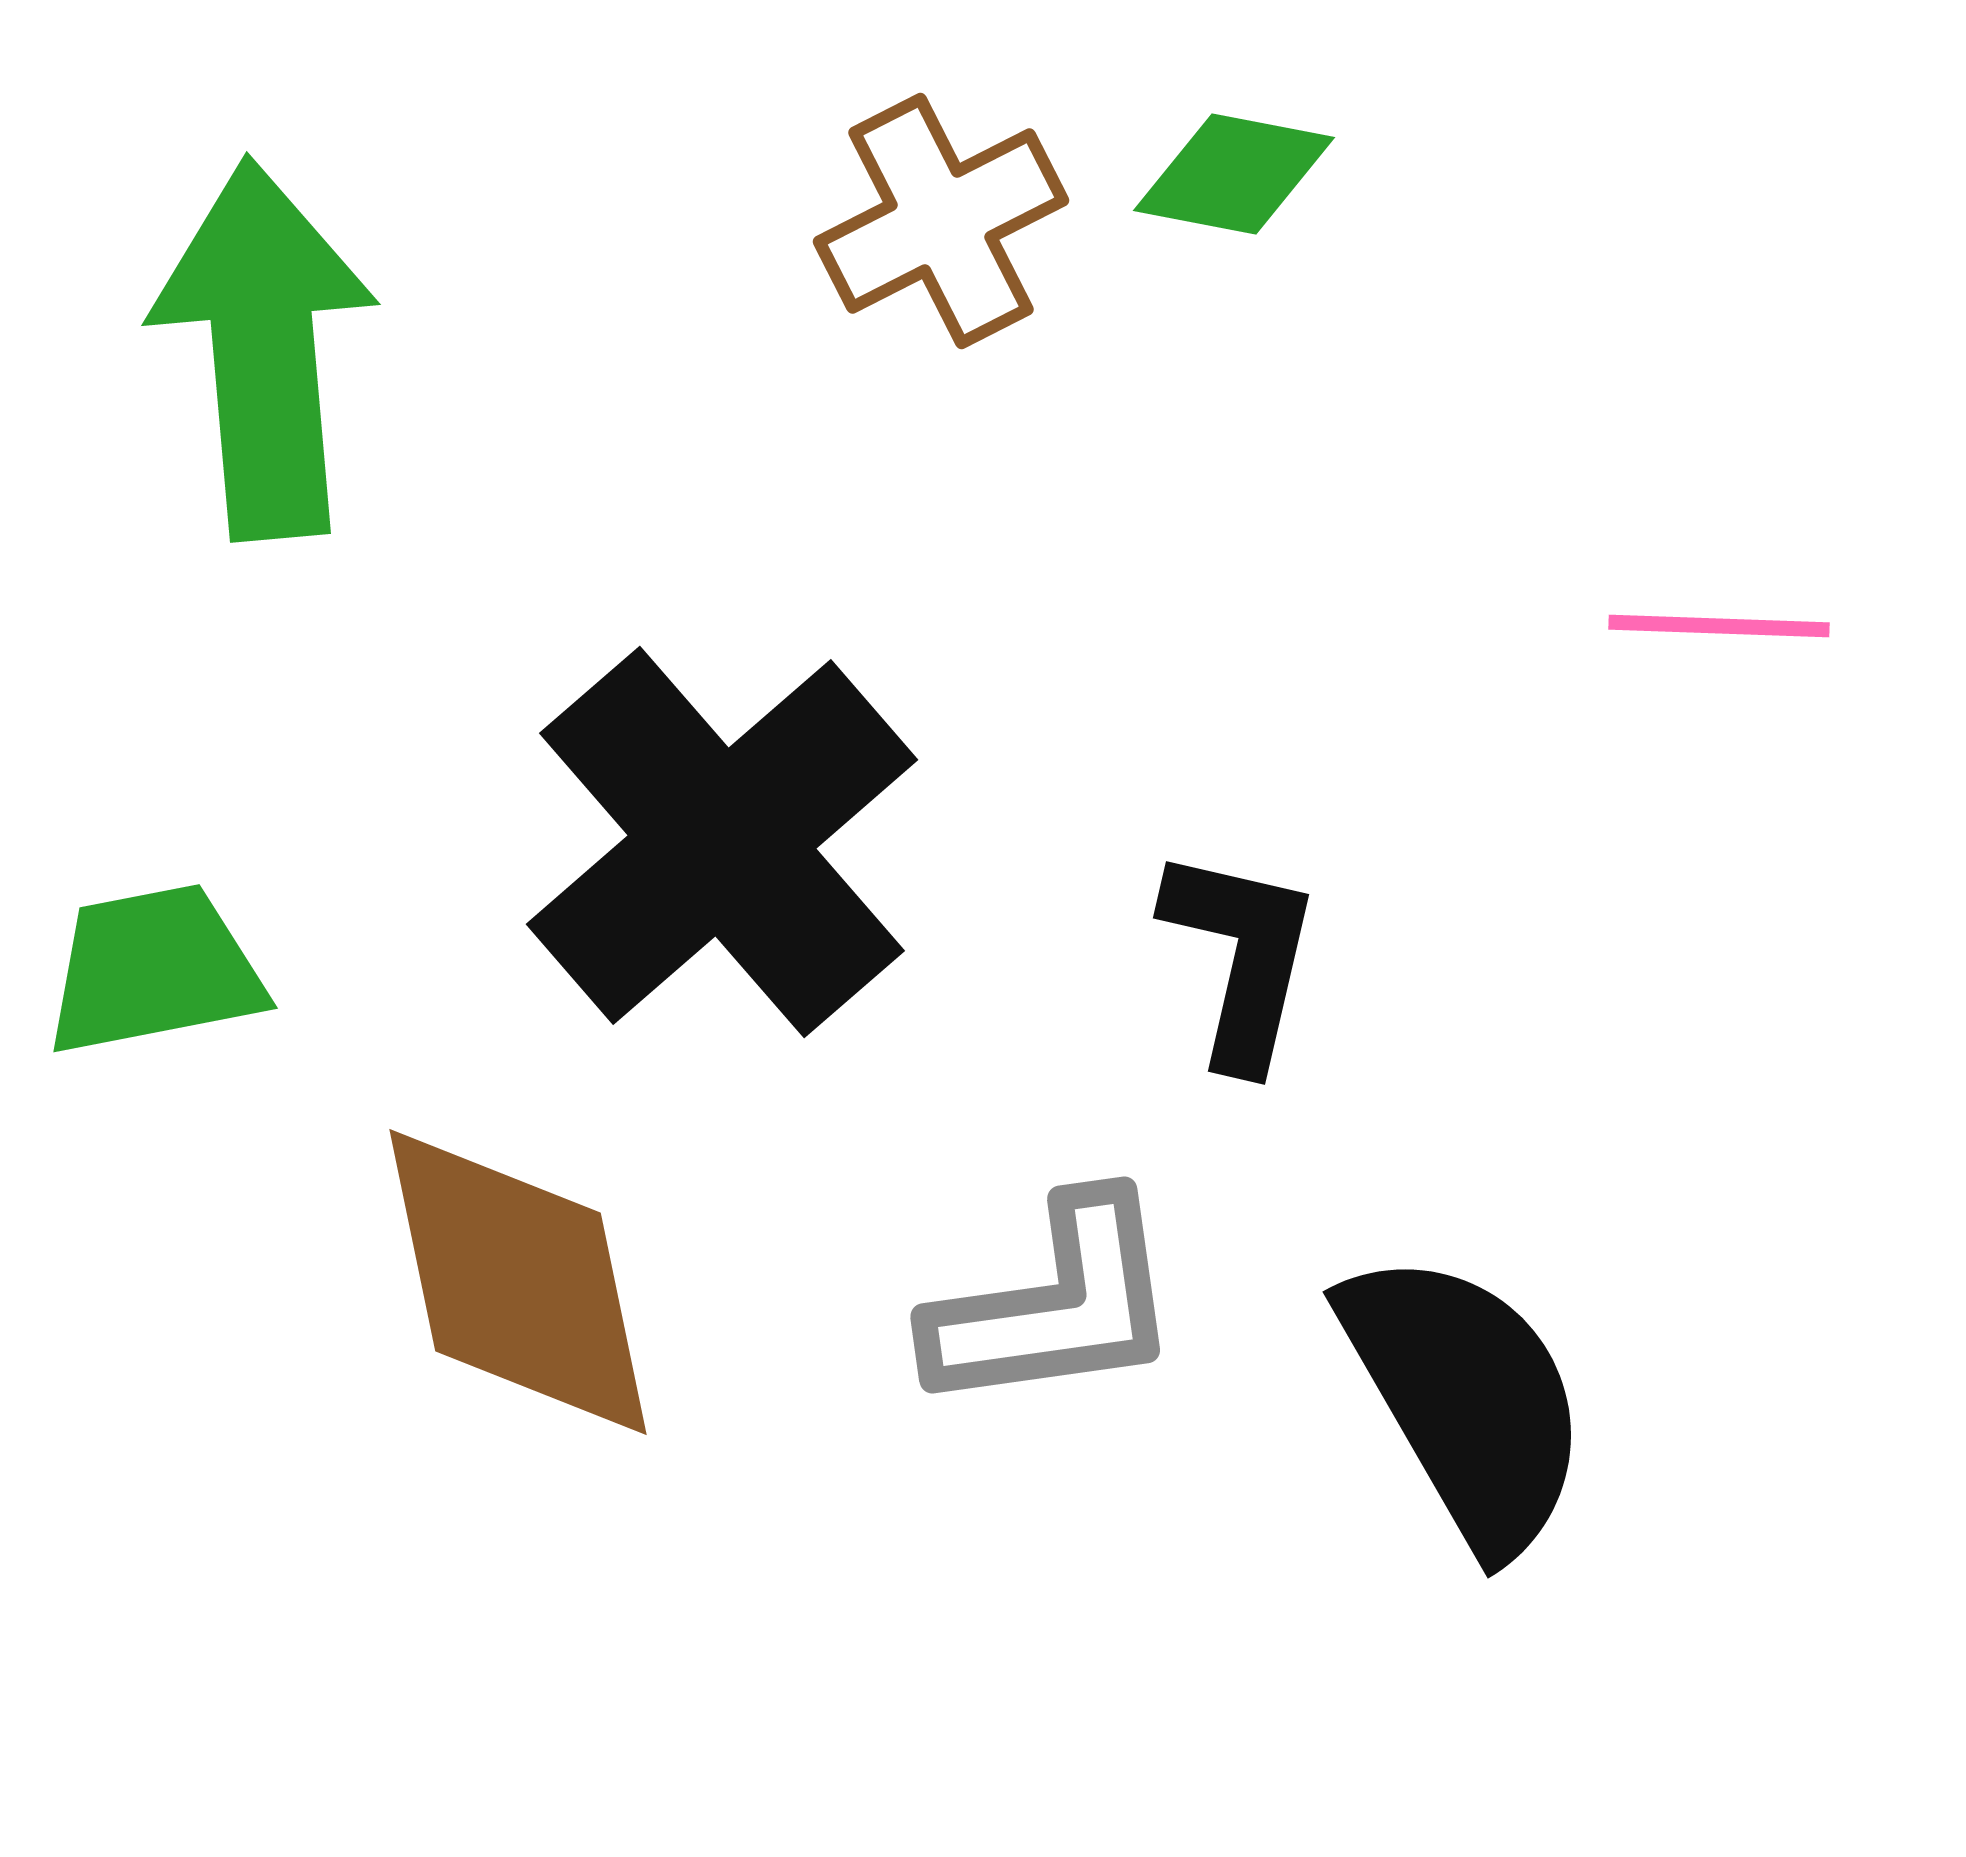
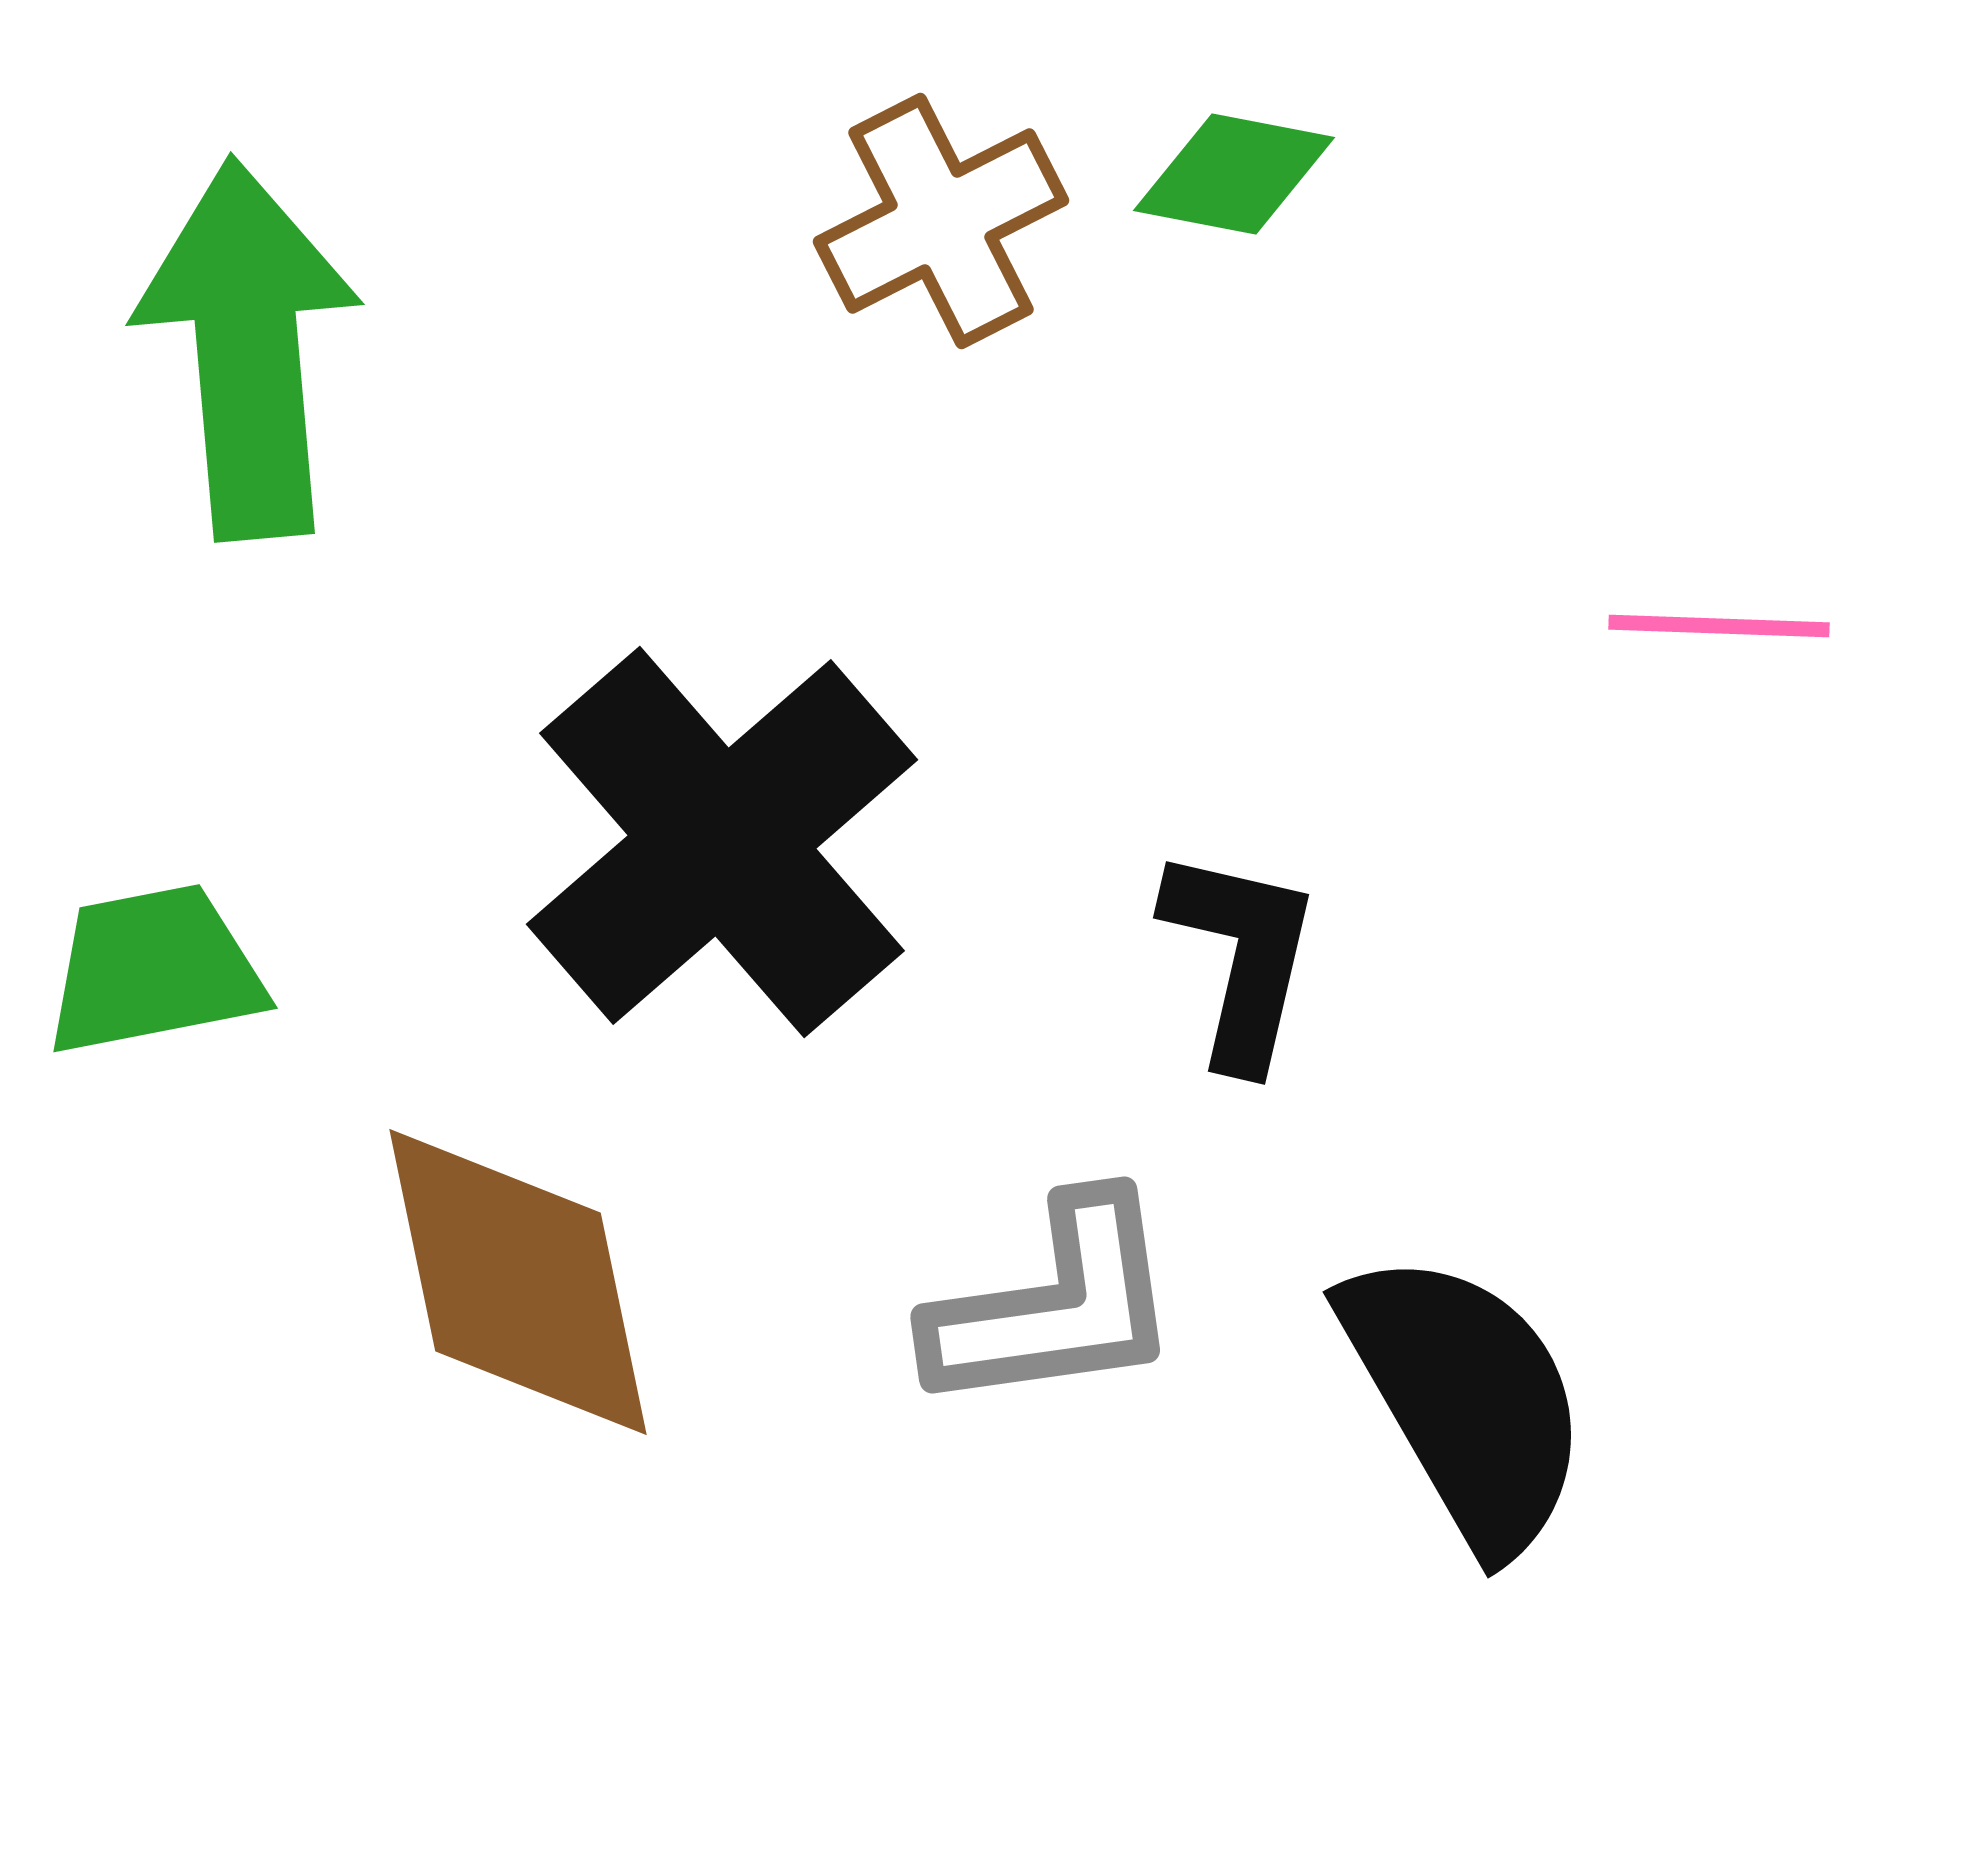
green arrow: moved 16 px left
